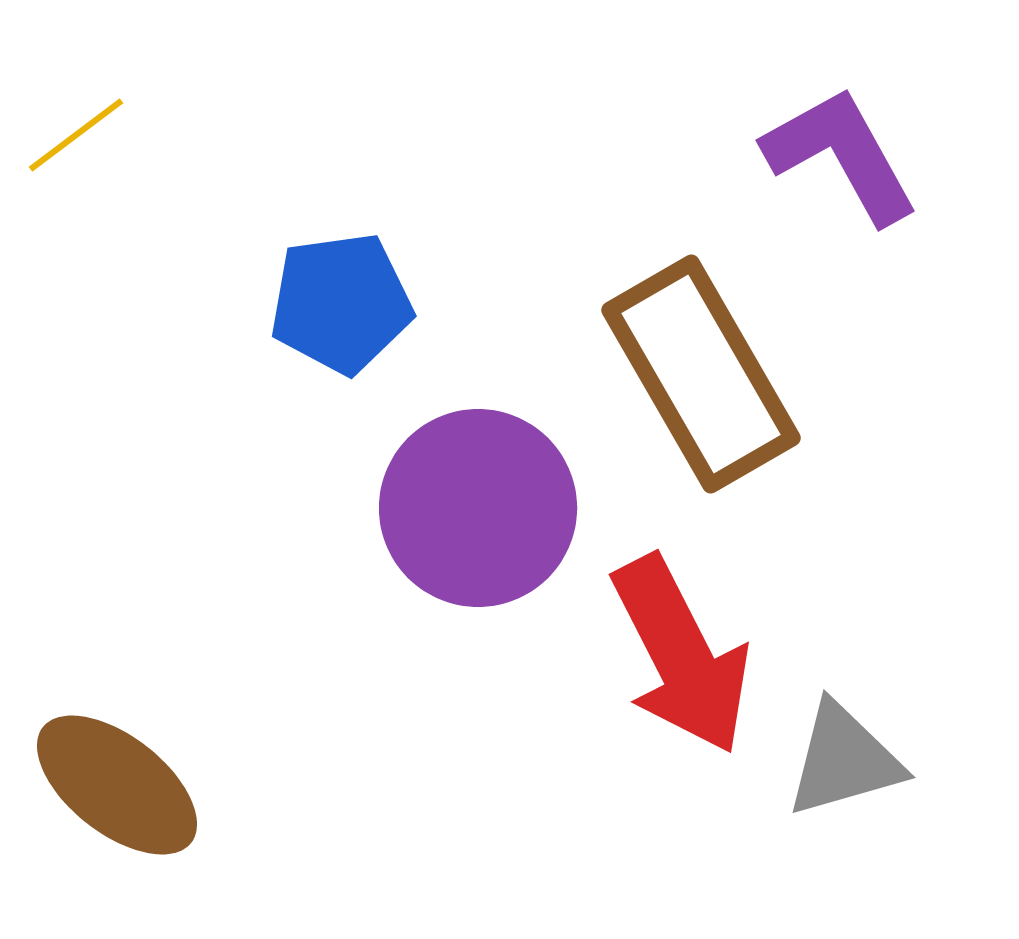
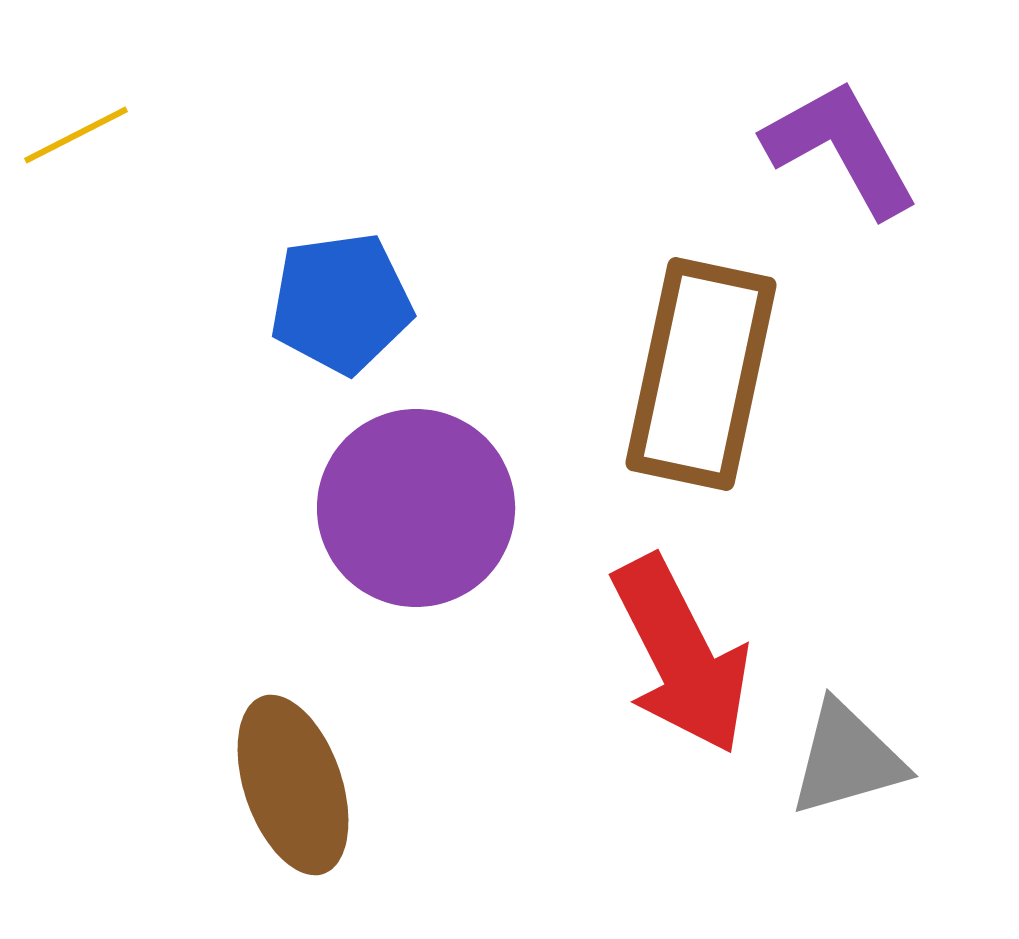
yellow line: rotated 10 degrees clockwise
purple L-shape: moved 7 px up
brown rectangle: rotated 42 degrees clockwise
purple circle: moved 62 px left
gray triangle: moved 3 px right, 1 px up
brown ellipse: moved 176 px right; rotated 33 degrees clockwise
